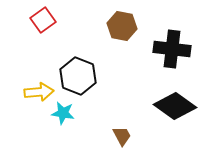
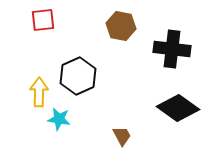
red square: rotated 30 degrees clockwise
brown hexagon: moved 1 px left
black hexagon: rotated 15 degrees clockwise
yellow arrow: rotated 84 degrees counterclockwise
black diamond: moved 3 px right, 2 px down
cyan star: moved 4 px left, 6 px down
